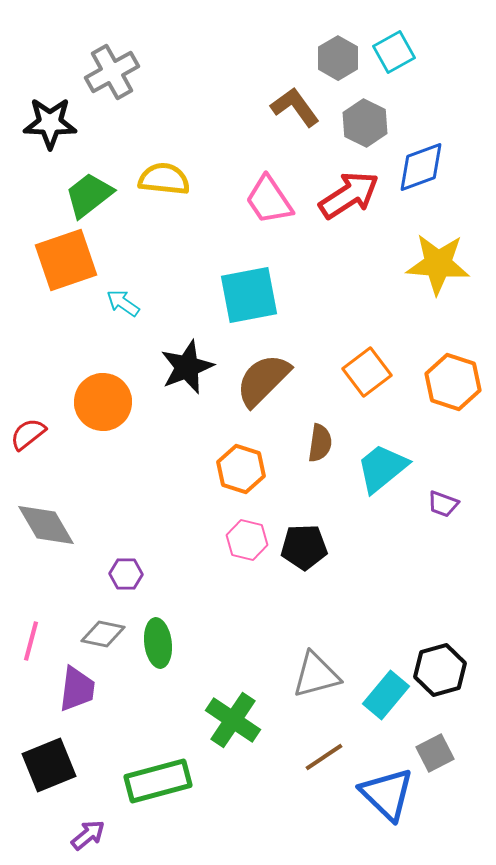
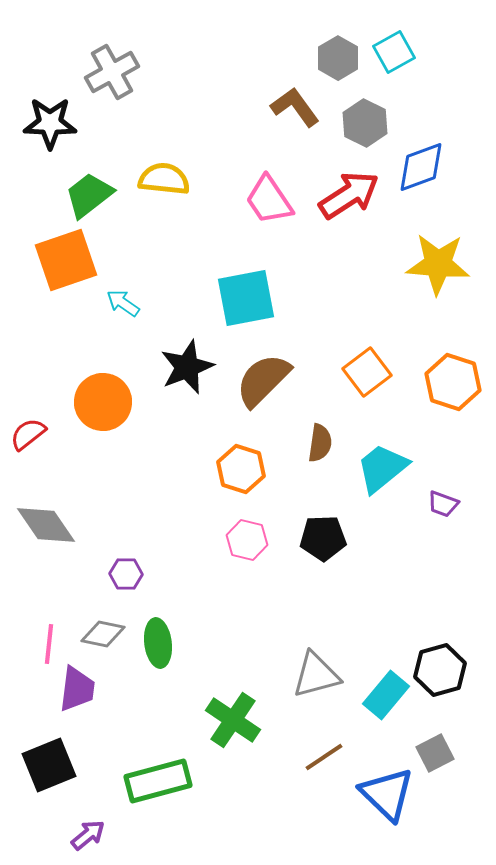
cyan square at (249, 295): moved 3 px left, 3 px down
gray diamond at (46, 525): rotated 4 degrees counterclockwise
black pentagon at (304, 547): moved 19 px right, 9 px up
pink line at (31, 641): moved 18 px right, 3 px down; rotated 9 degrees counterclockwise
